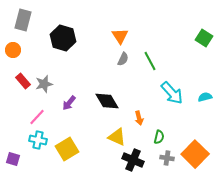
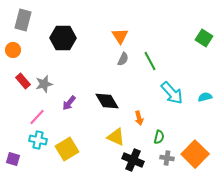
black hexagon: rotated 15 degrees counterclockwise
yellow triangle: moved 1 px left
